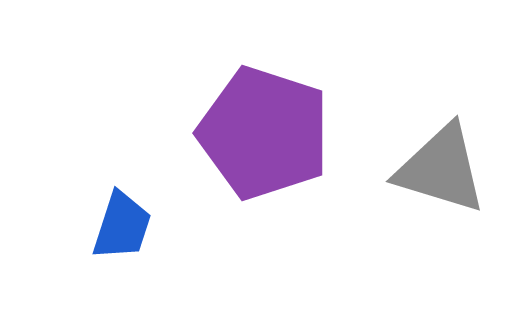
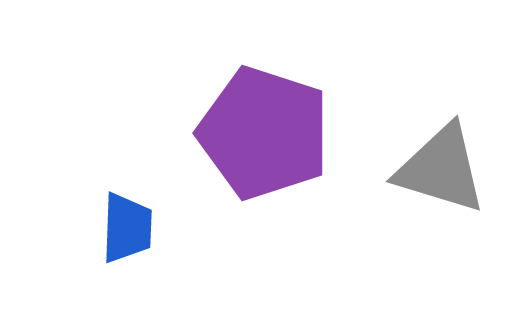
blue trapezoid: moved 5 px right, 2 px down; rotated 16 degrees counterclockwise
